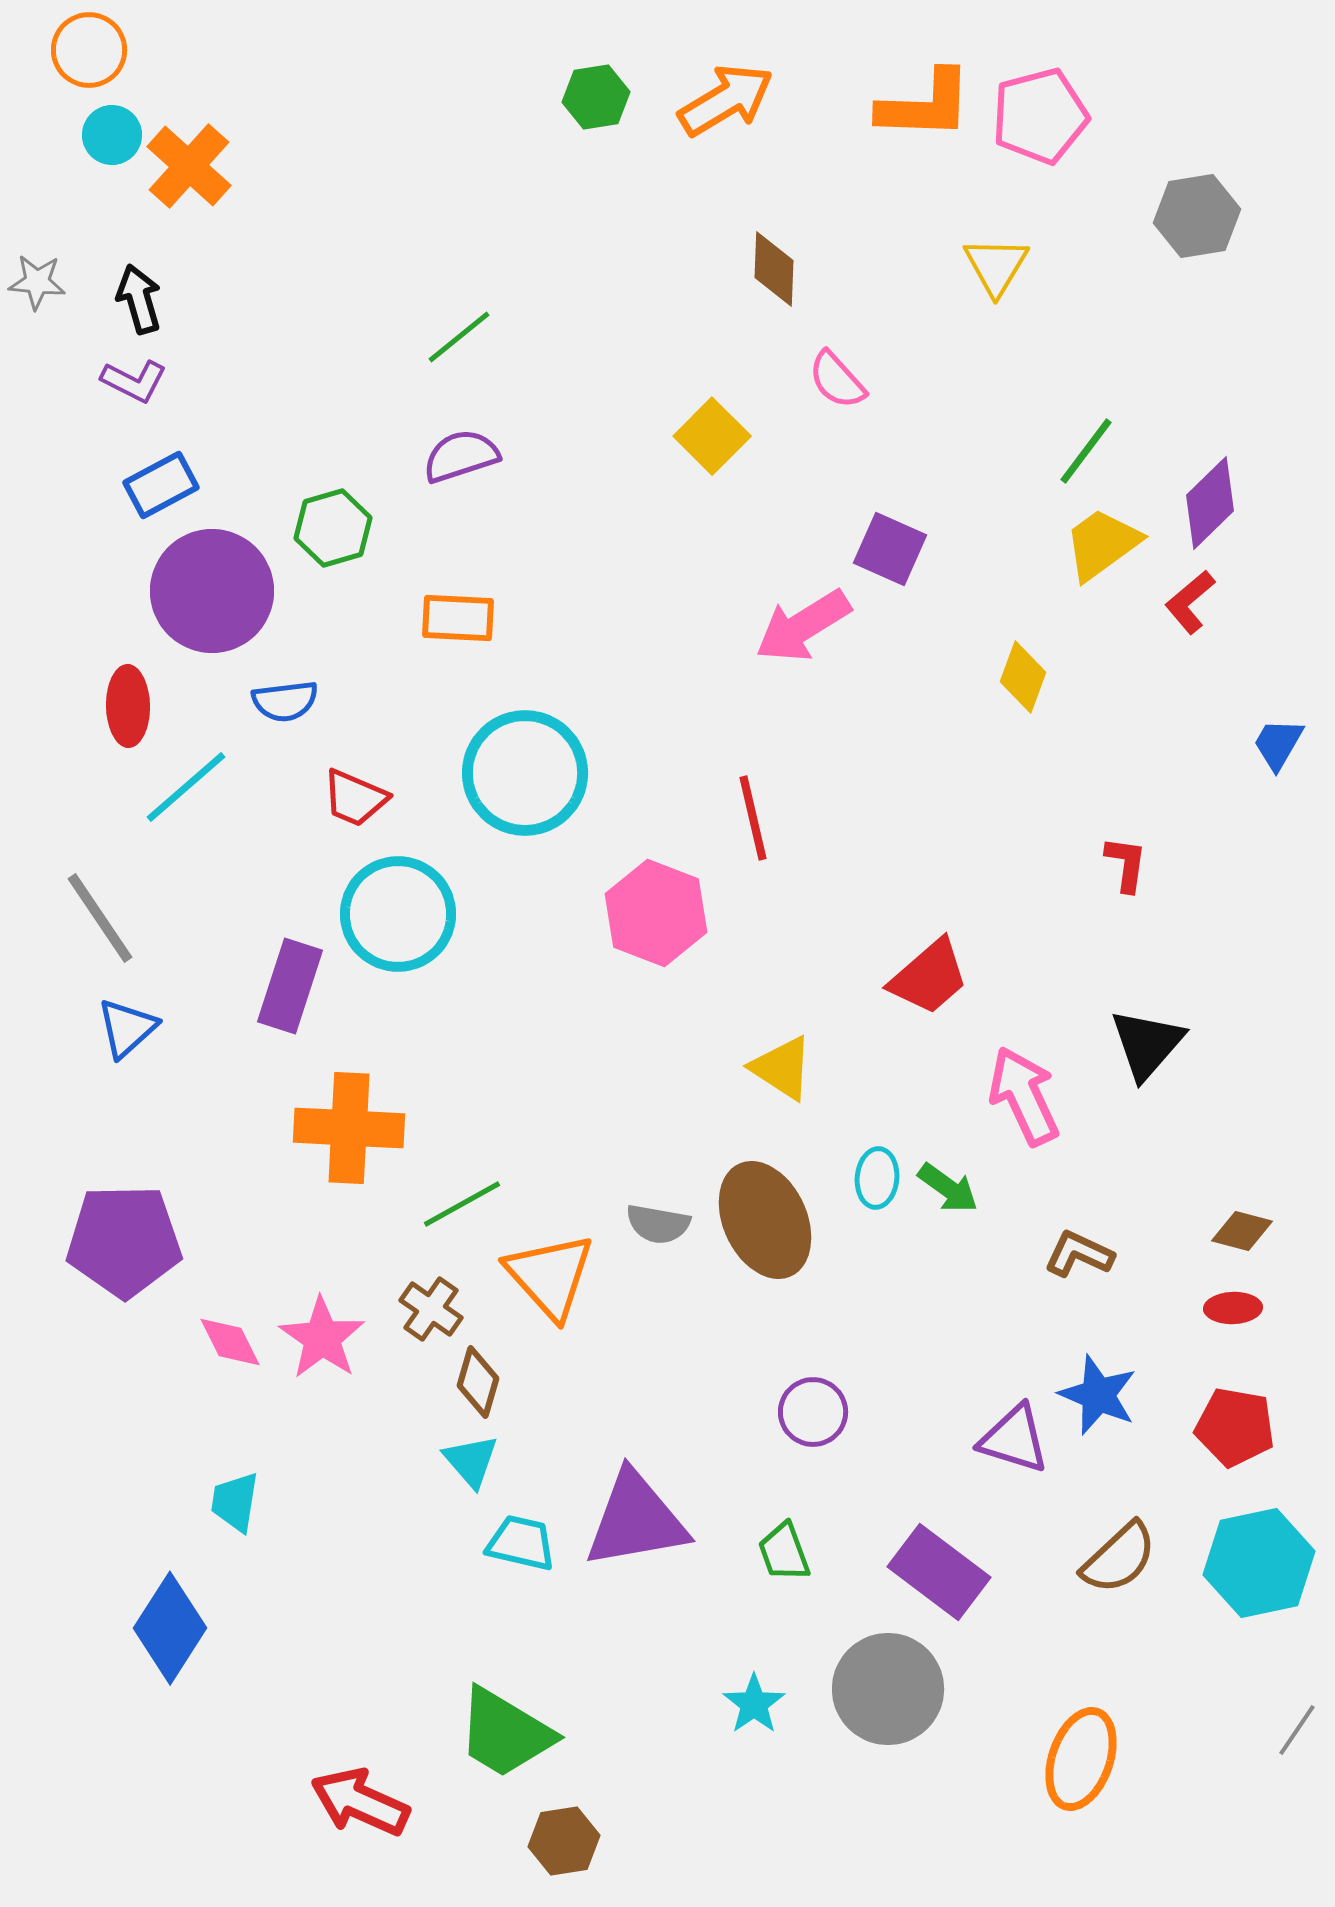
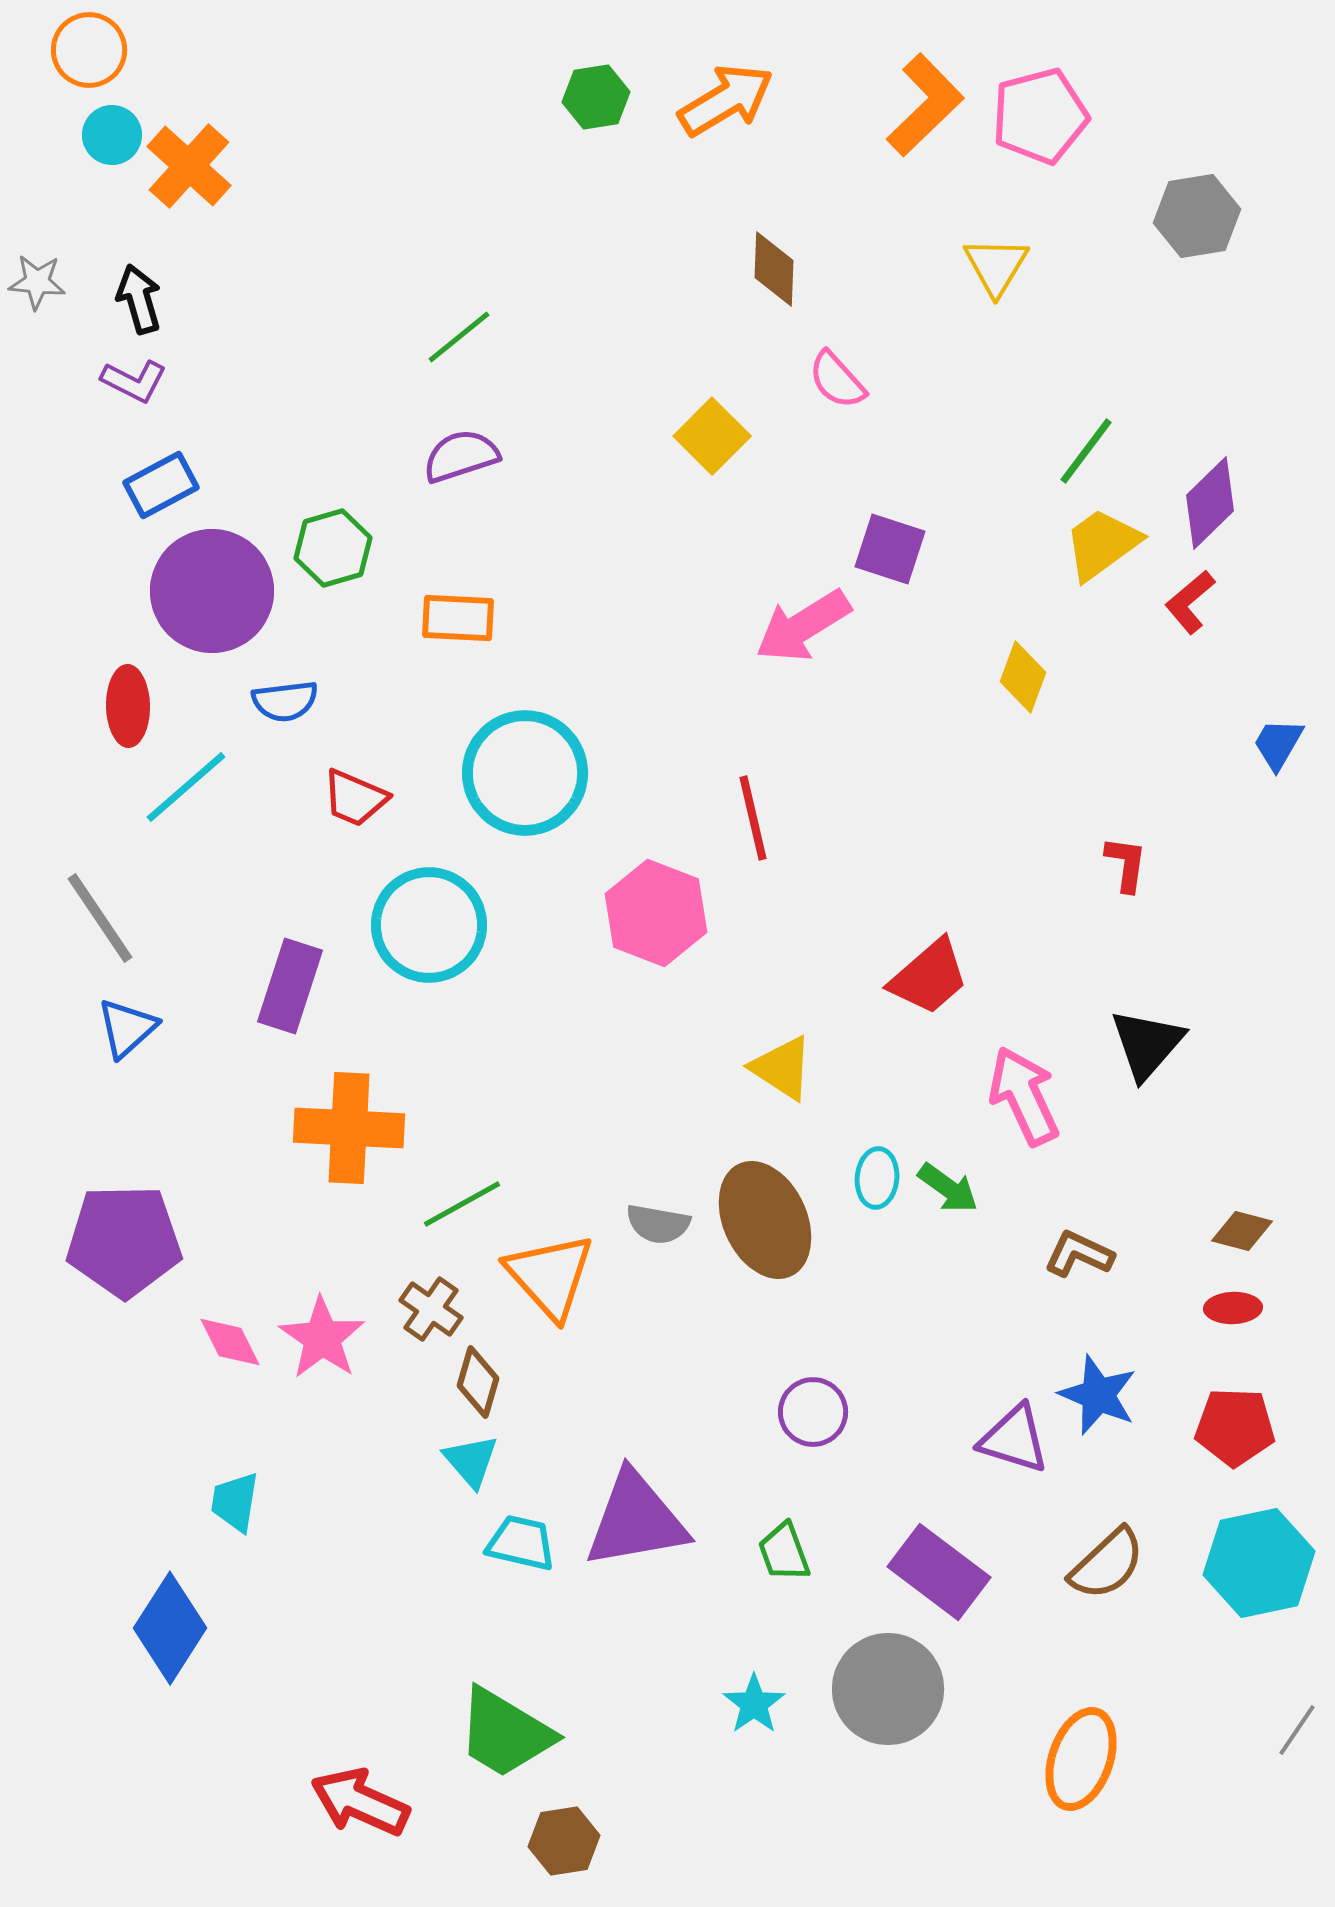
orange L-shape at (925, 105): rotated 46 degrees counterclockwise
green hexagon at (333, 528): moved 20 px down
purple square at (890, 549): rotated 6 degrees counterclockwise
cyan circle at (398, 914): moved 31 px right, 11 px down
red pentagon at (1235, 1427): rotated 8 degrees counterclockwise
brown semicircle at (1119, 1558): moved 12 px left, 6 px down
